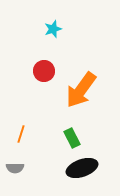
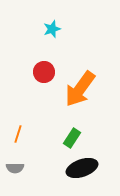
cyan star: moved 1 px left
red circle: moved 1 px down
orange arrow: moved 1 px left, 1 px up
orange line: moved 3 px left
green rectangle: rotated 60 degrees clockwise
